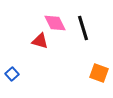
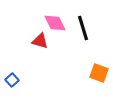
blue square: moved 6 px down
